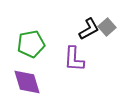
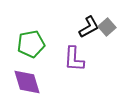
black L-shape: moved 2 px up
